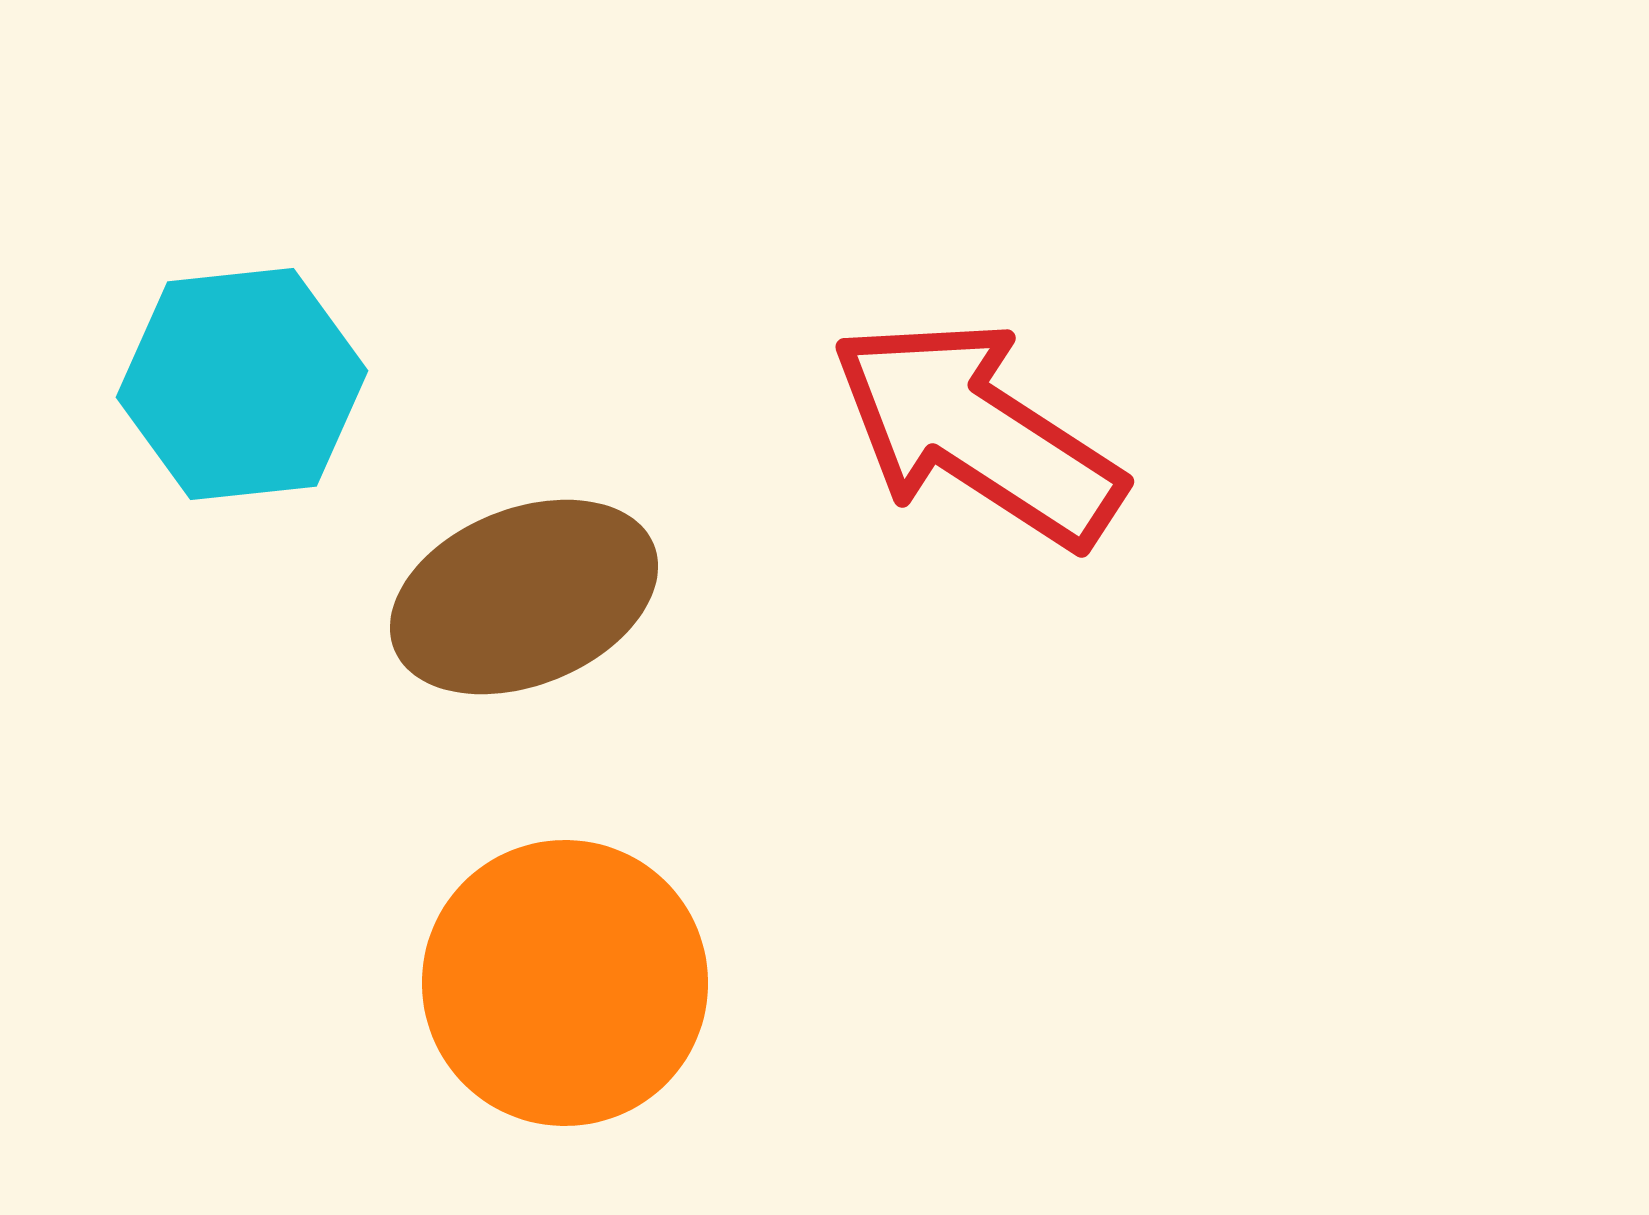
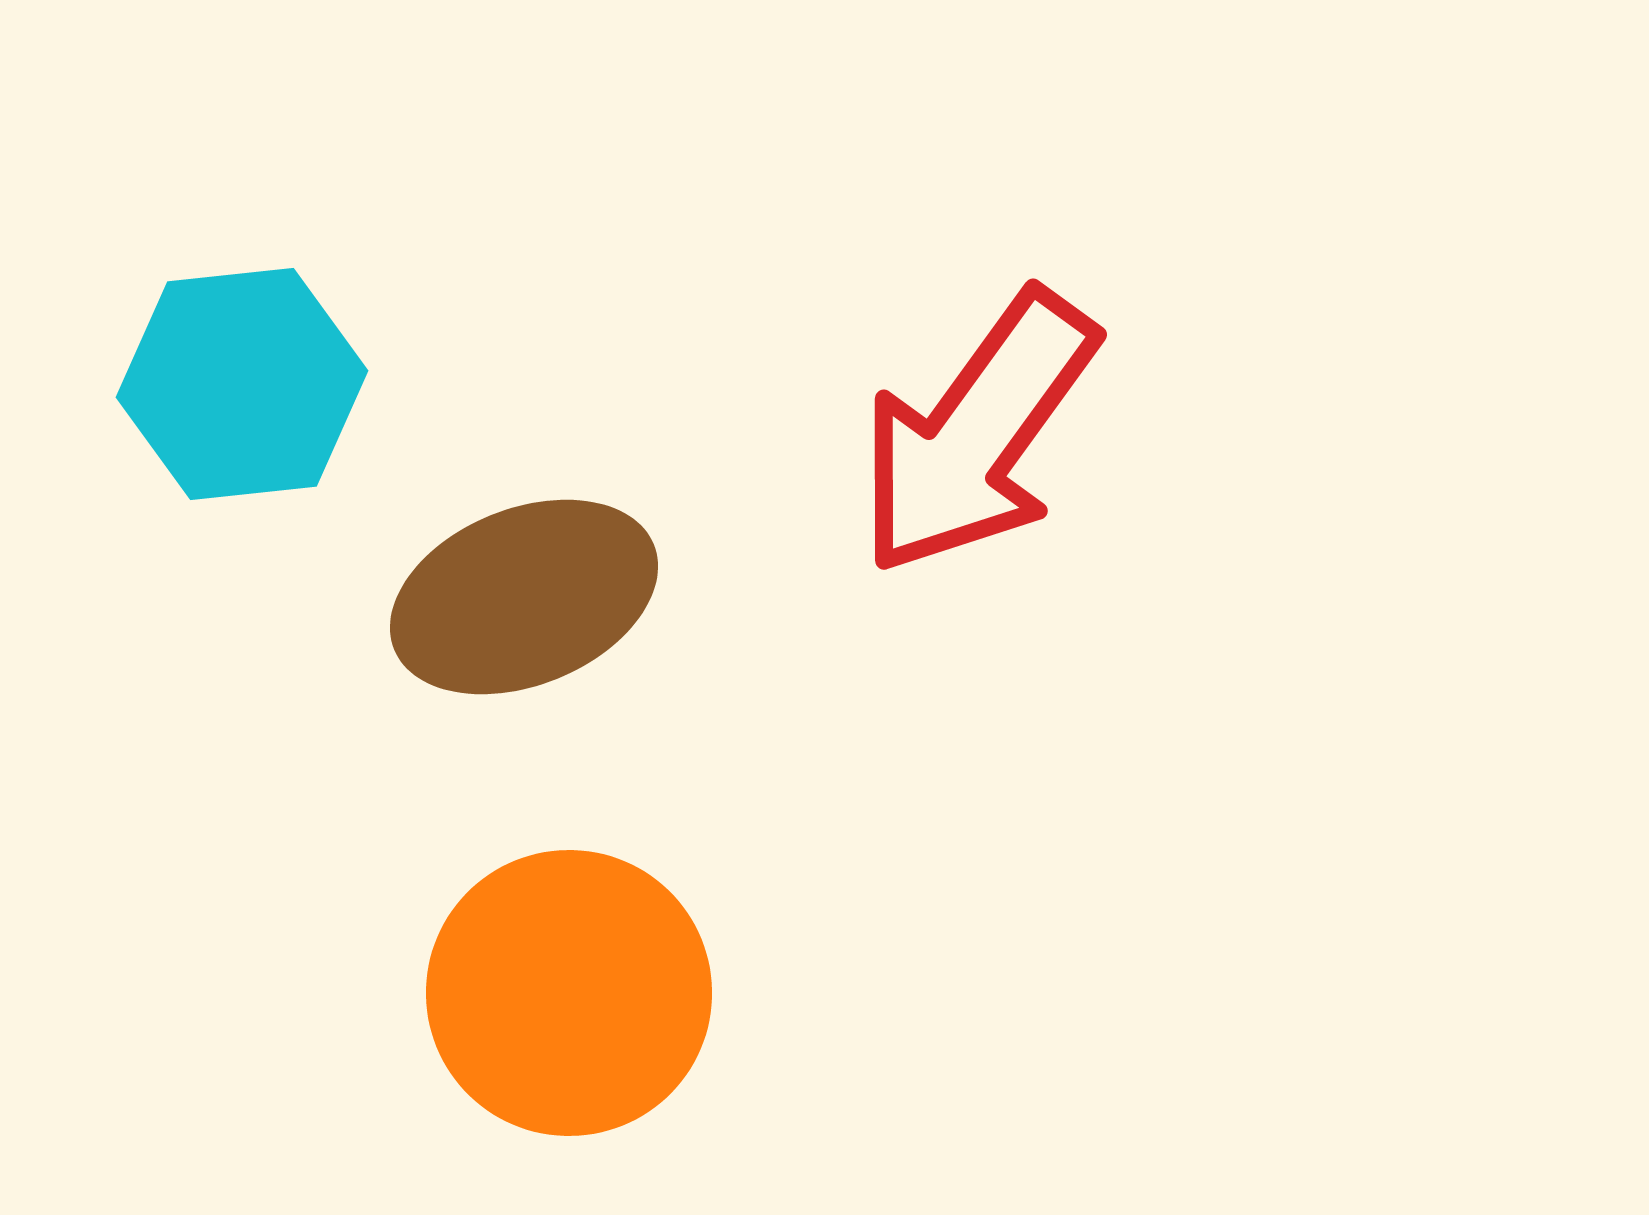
red arrow: rotated 87 degrees counterclockwise
orange circle: moved 4 px right, 10 px down
